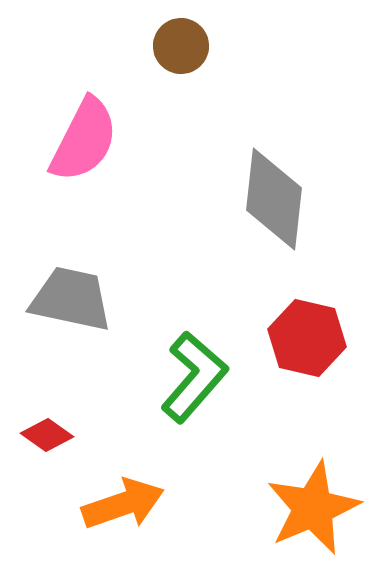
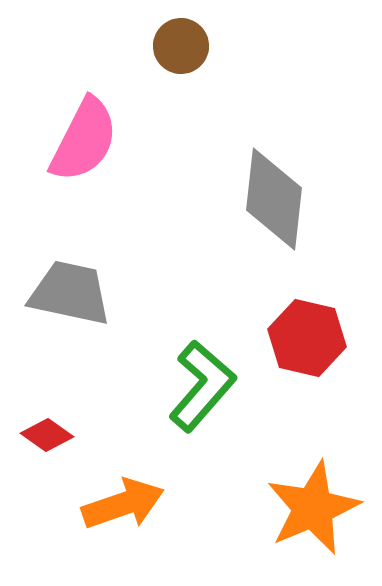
gray trapezoid: moved 1 px left, 6 px up
green L-shape: moved 8 px right, 9 px down
